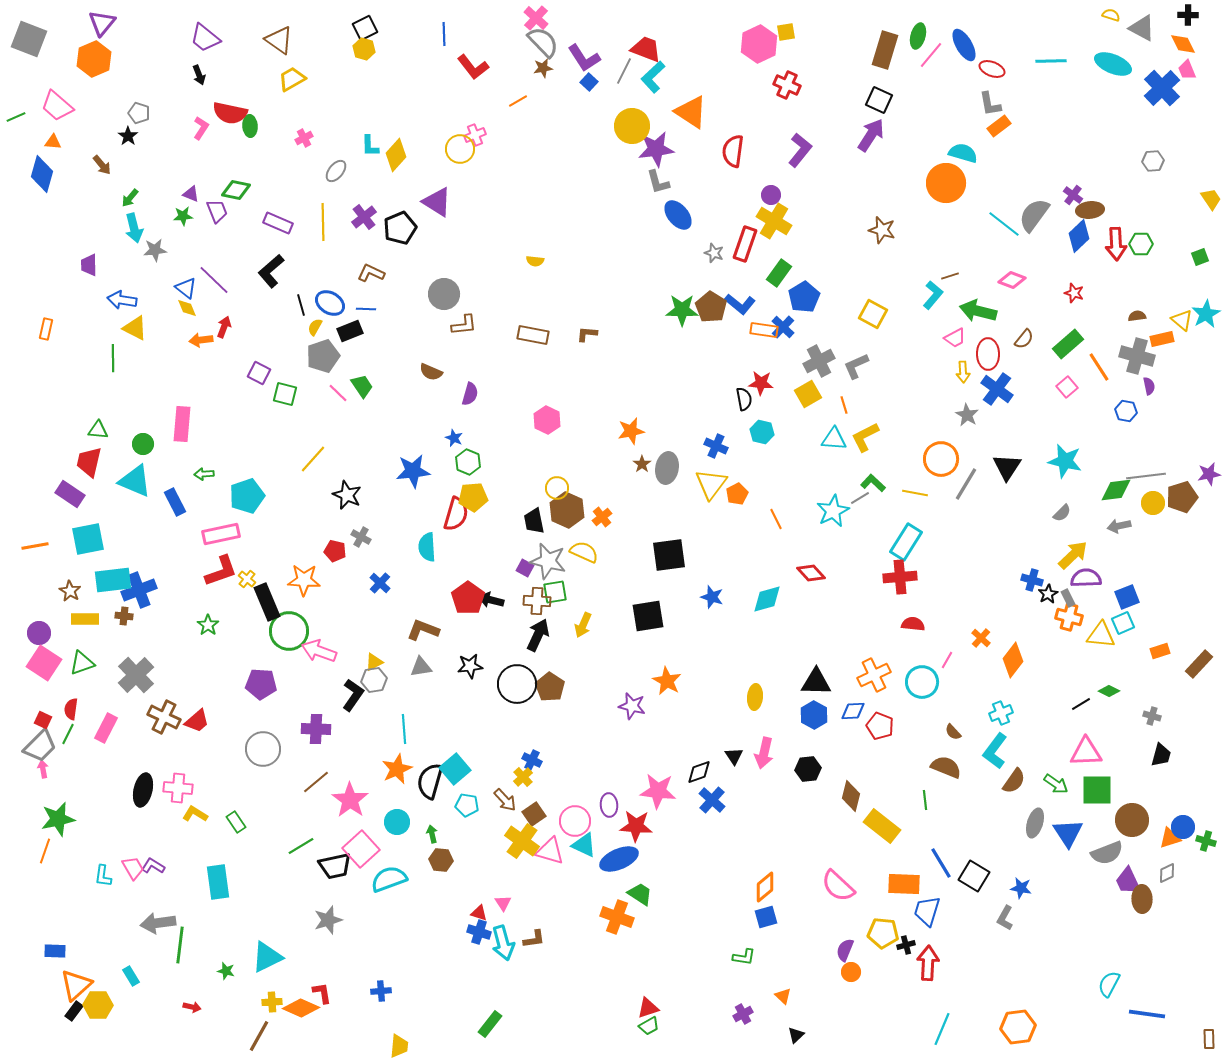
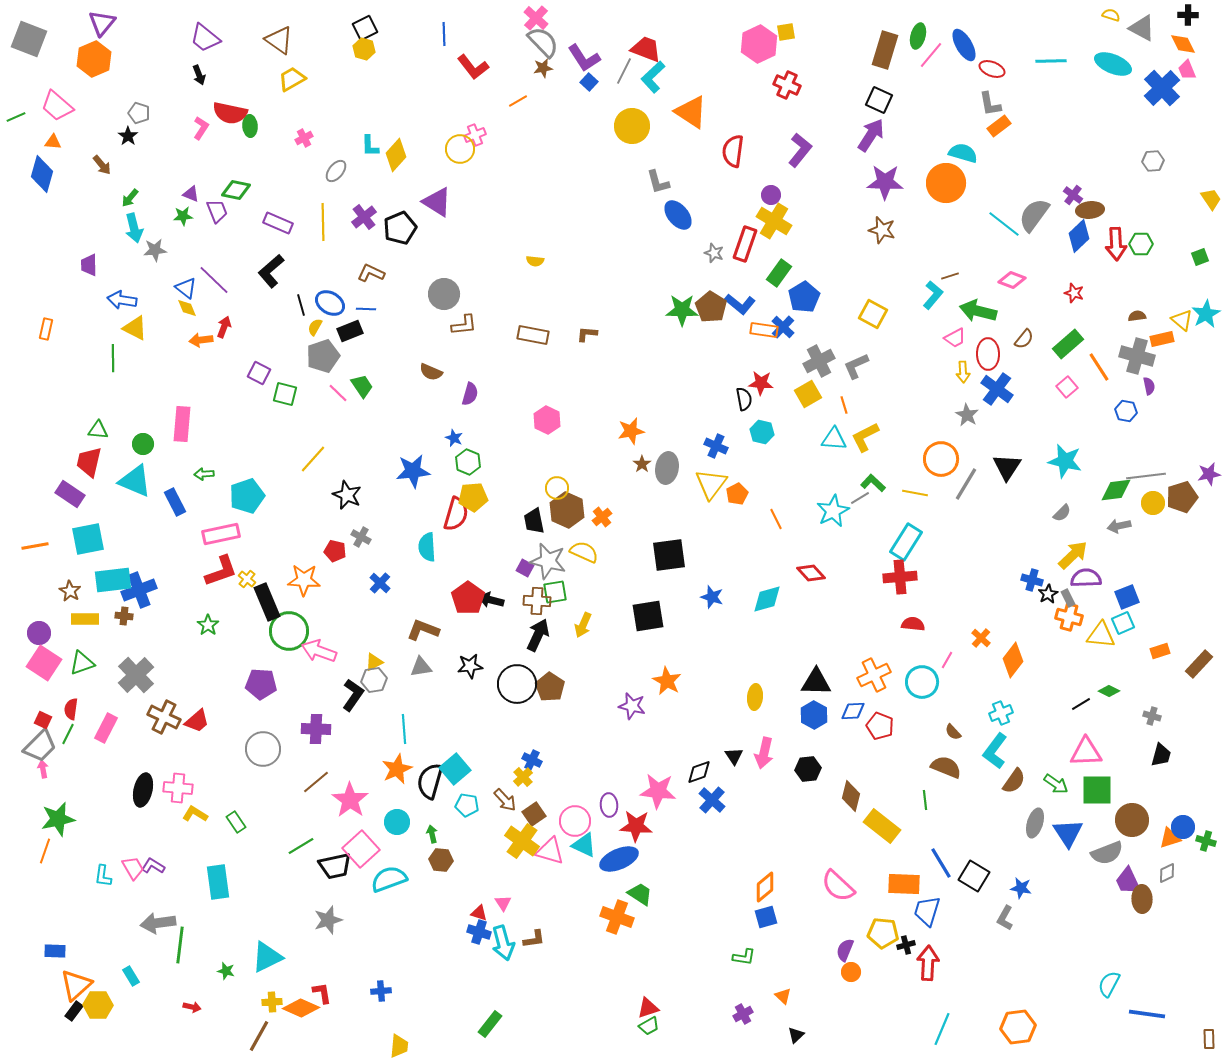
purple star at (656, 149): moved 229 px right, 33 px down; rotated 9 degrees clockwise
